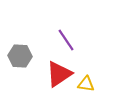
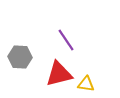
gray hexagon: moved 1 px down
red triangle: rotated 20 degrees clockwise
